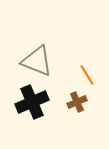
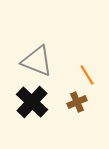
black cross: rotated 24 degrees counterclockwise
